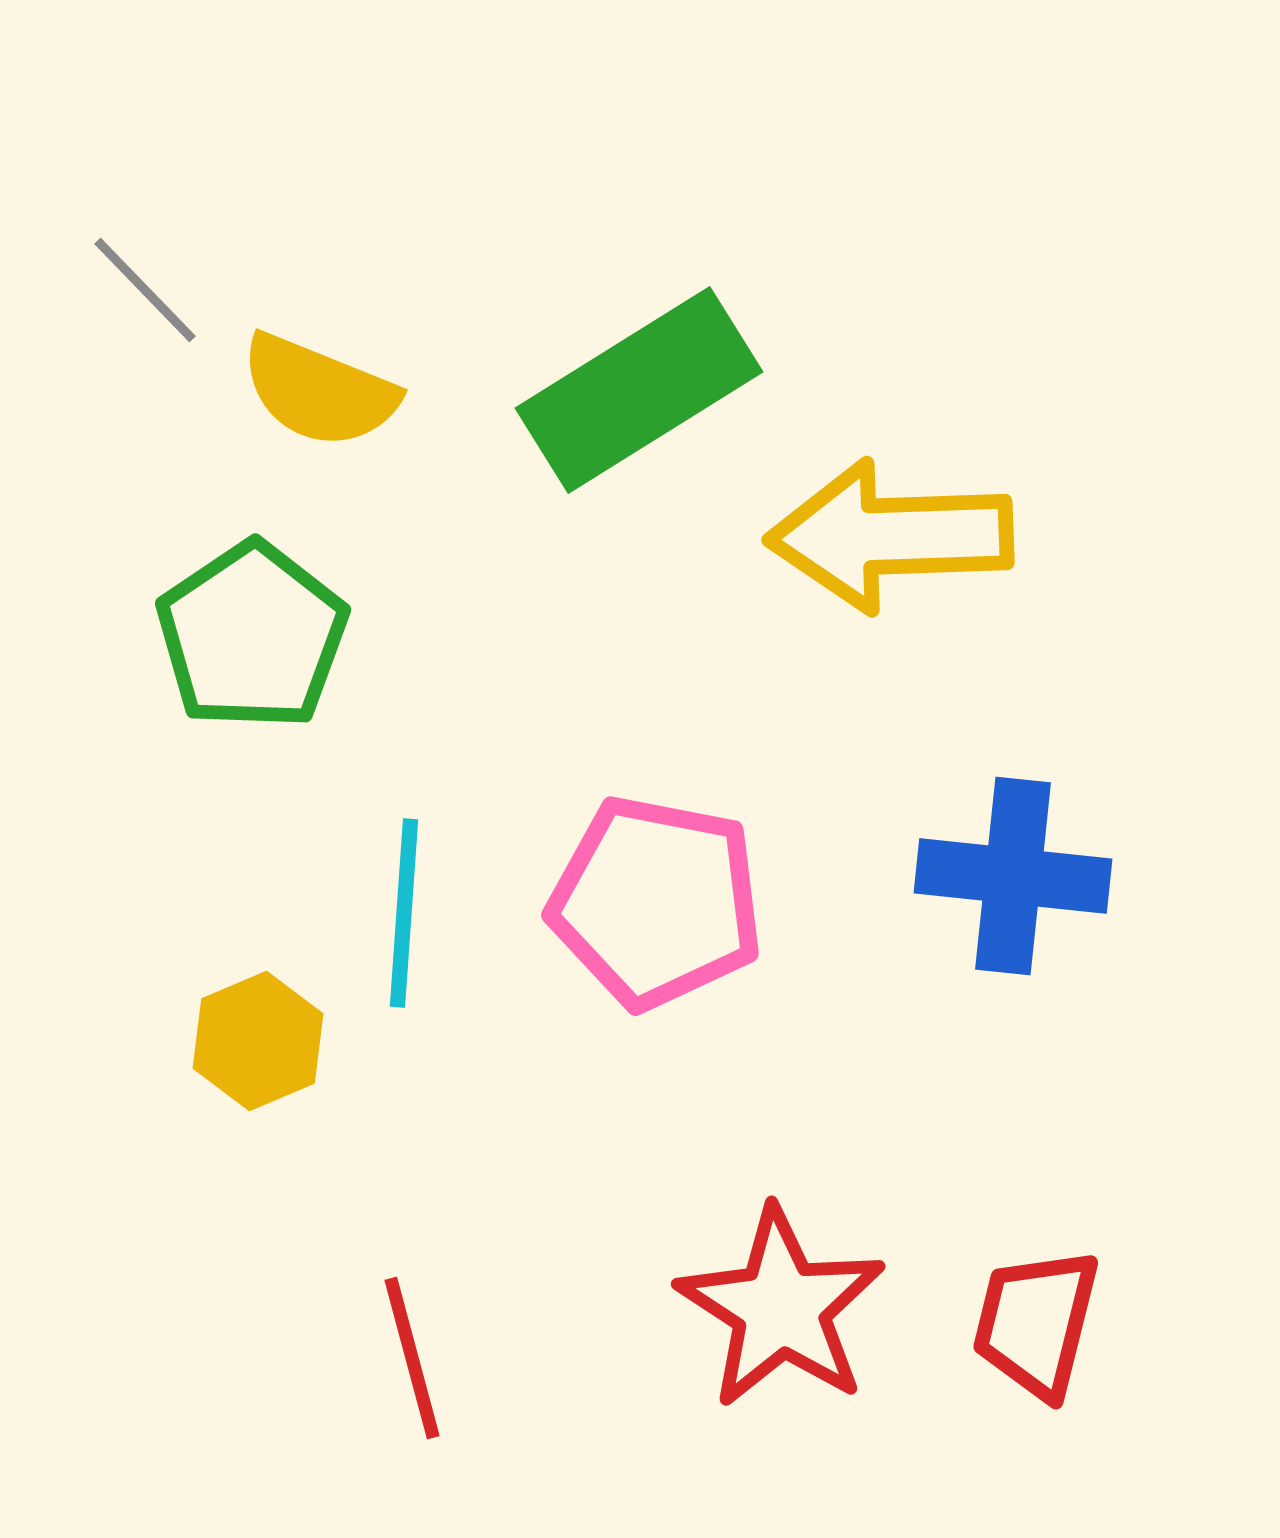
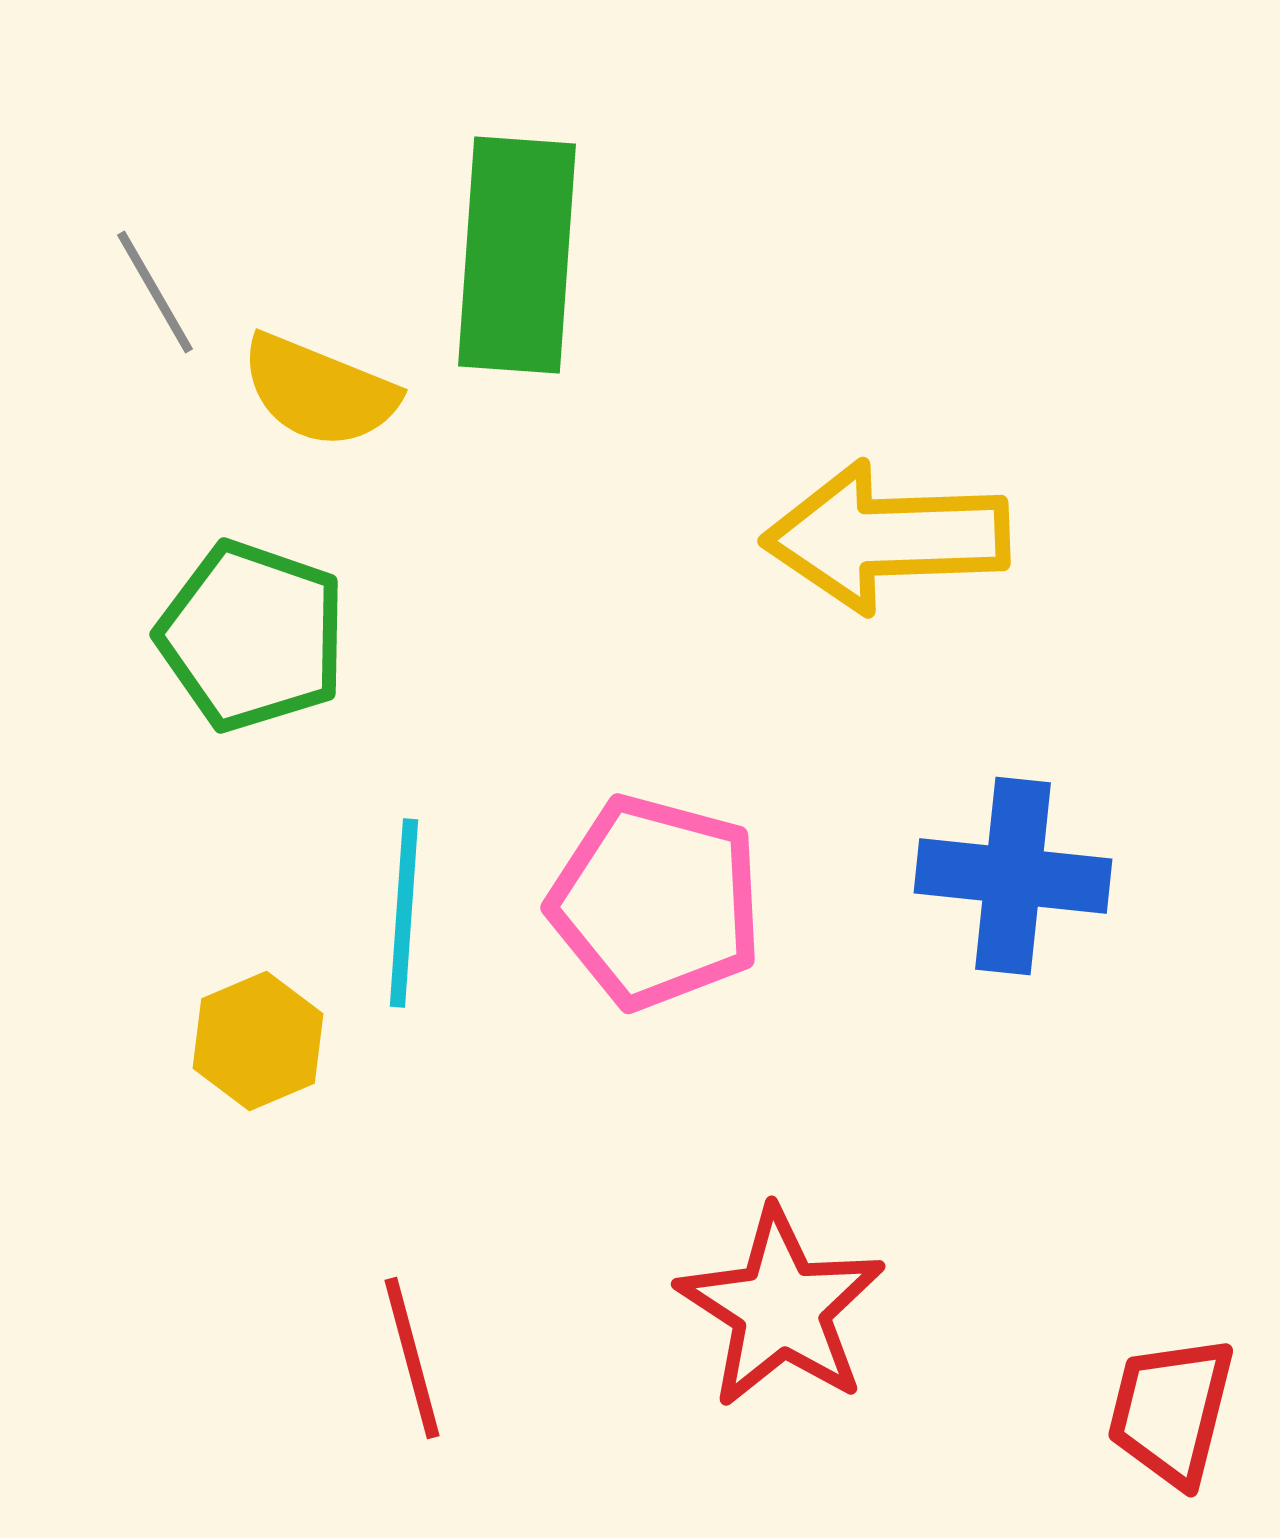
gray line: moved 10 px right, 2 px down; rotated 14 degrees clockwise
green rectangle: moved 122 px left, 135 px up; rotated 54 degrees counterclockwise
yellow arrow: moved 4 px left, 1 px down
green pentagon: rotated 19 degrees counterclockwise
pink pentagon: rotated 4 degrees clockwise
red trapezoid: moved 135 px right, 88 px down
